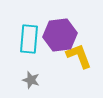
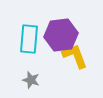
purple hexagon: moved 1 px right
yellow L-shape: moved 4 px left
